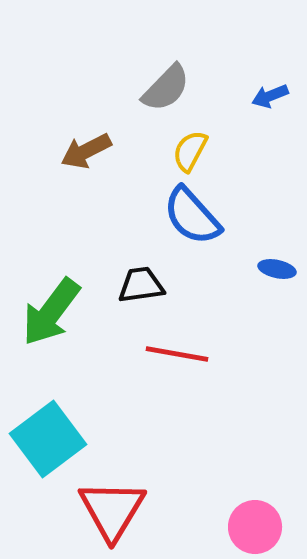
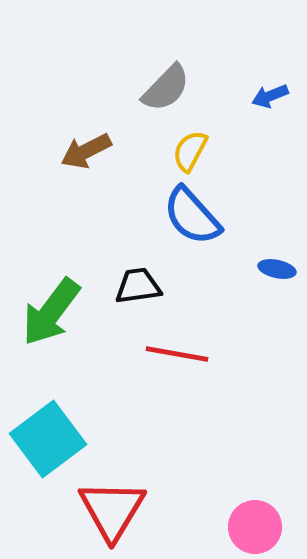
black trapezoid: moved 3 px left, 1 px down
